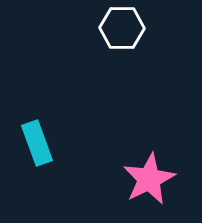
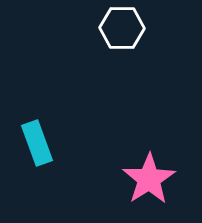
pink star: rotated 6 degrees counterclockwise
